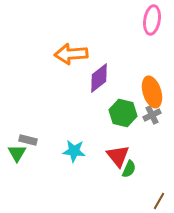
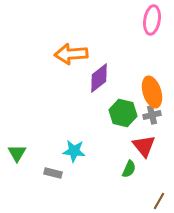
gray cross: rotated 12 degrees clockwise
gray rectangle: moved 25 px right, 33 px down
red triangle: moved 26 px right, 10 px up
